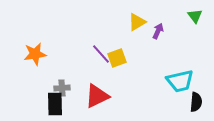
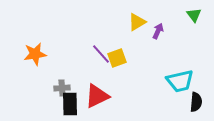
green triangle: moved 1 px left, 1 px up
black rectangle: moved 15 px right
